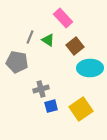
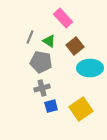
green triangle: moved 1 px right, 1 px down
gray pentagon: moved 24 px right
gray cross: moved 1 px right, 1 px up
